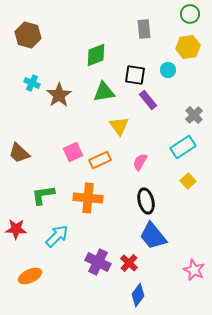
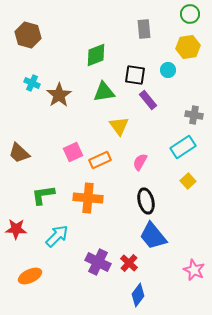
gray cross: rotated 36 degrees counterclockwise
